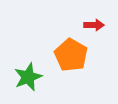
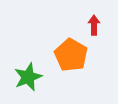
red arrow: rotated 90 degrees counterclockwise
